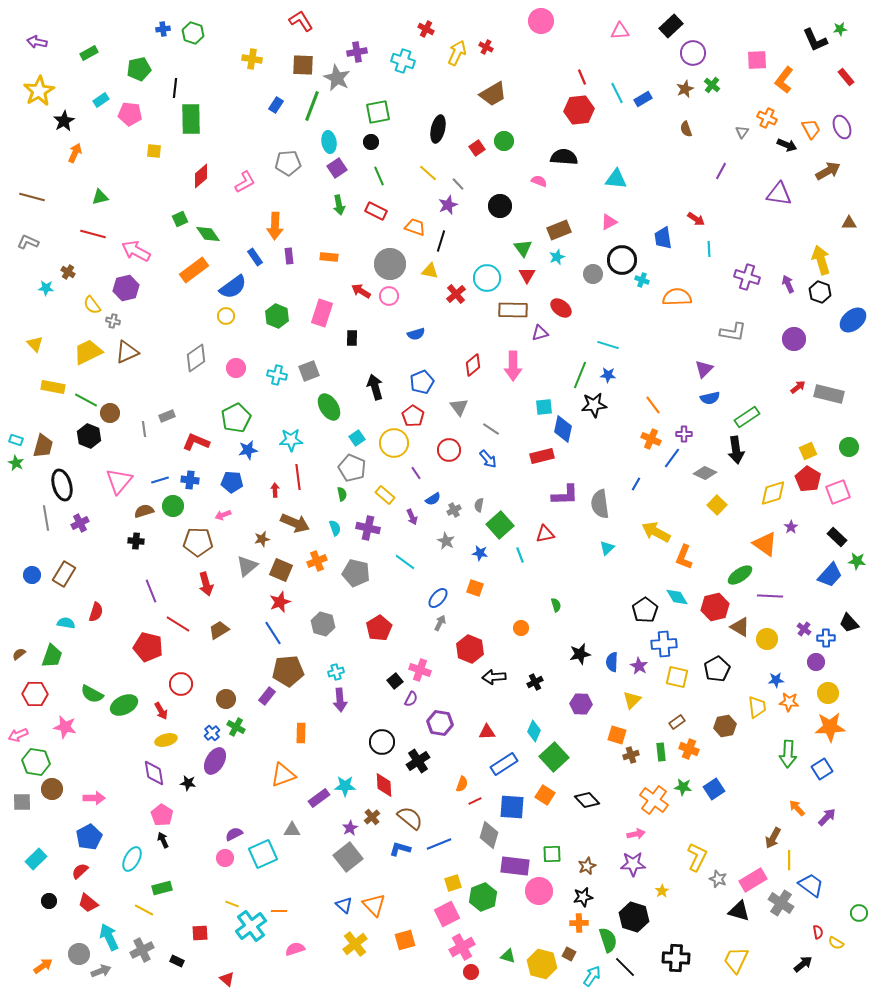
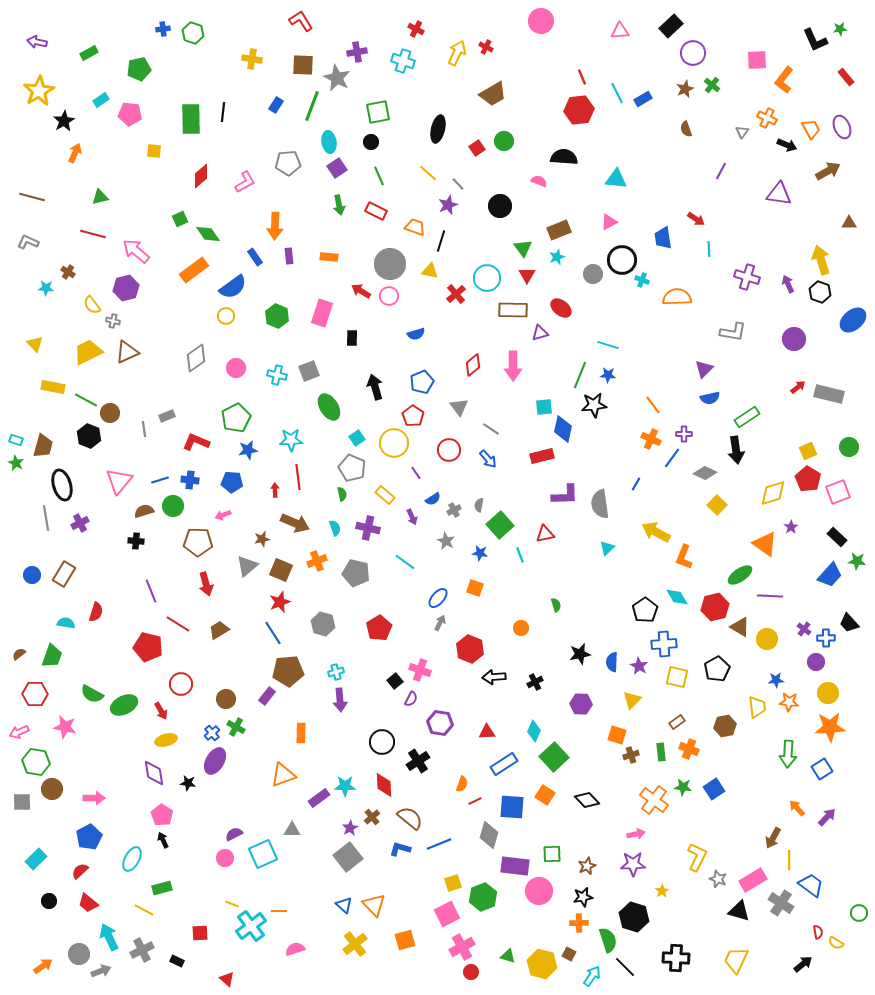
red cross at (426, 29): moved 10 px left
black line at (175, 88): moved 48 px right, 24 px down
pink arrow at (136, 251): rotated 12 degrees clockwise
pink arrow at (18, 735): moved 1 px right, 3 px up
